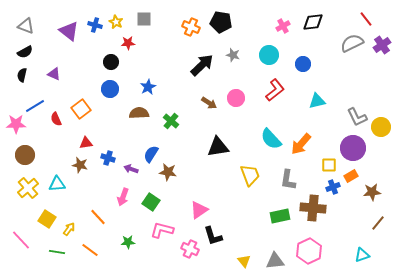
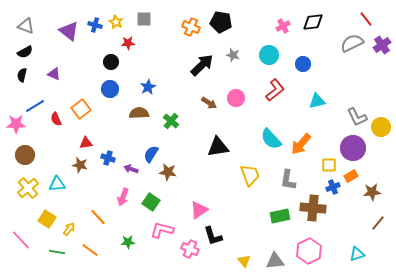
cyan triangle at (362, 255): moved 5 px left, 1 px up
